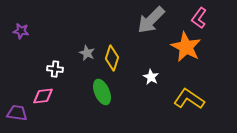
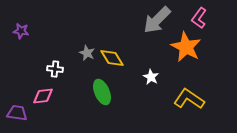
gray arrow: moved 6 px right
yellow diamond: rotated 50 degrees counterclockwise
